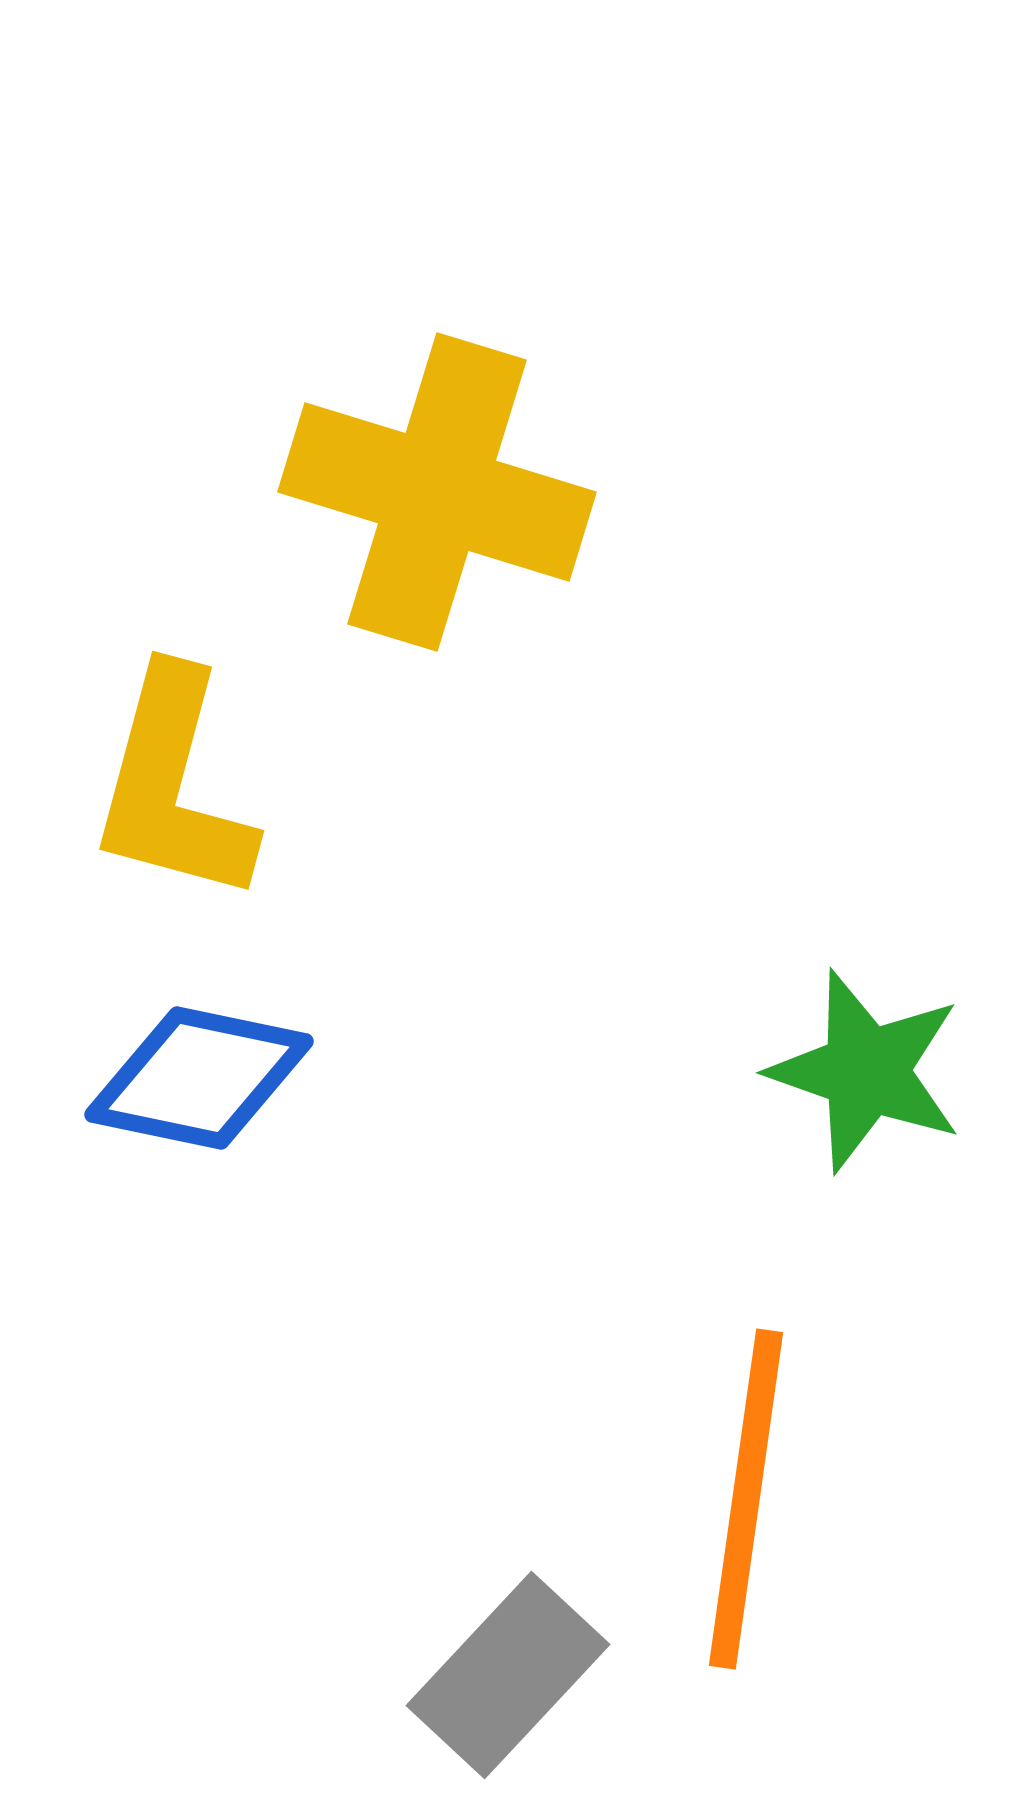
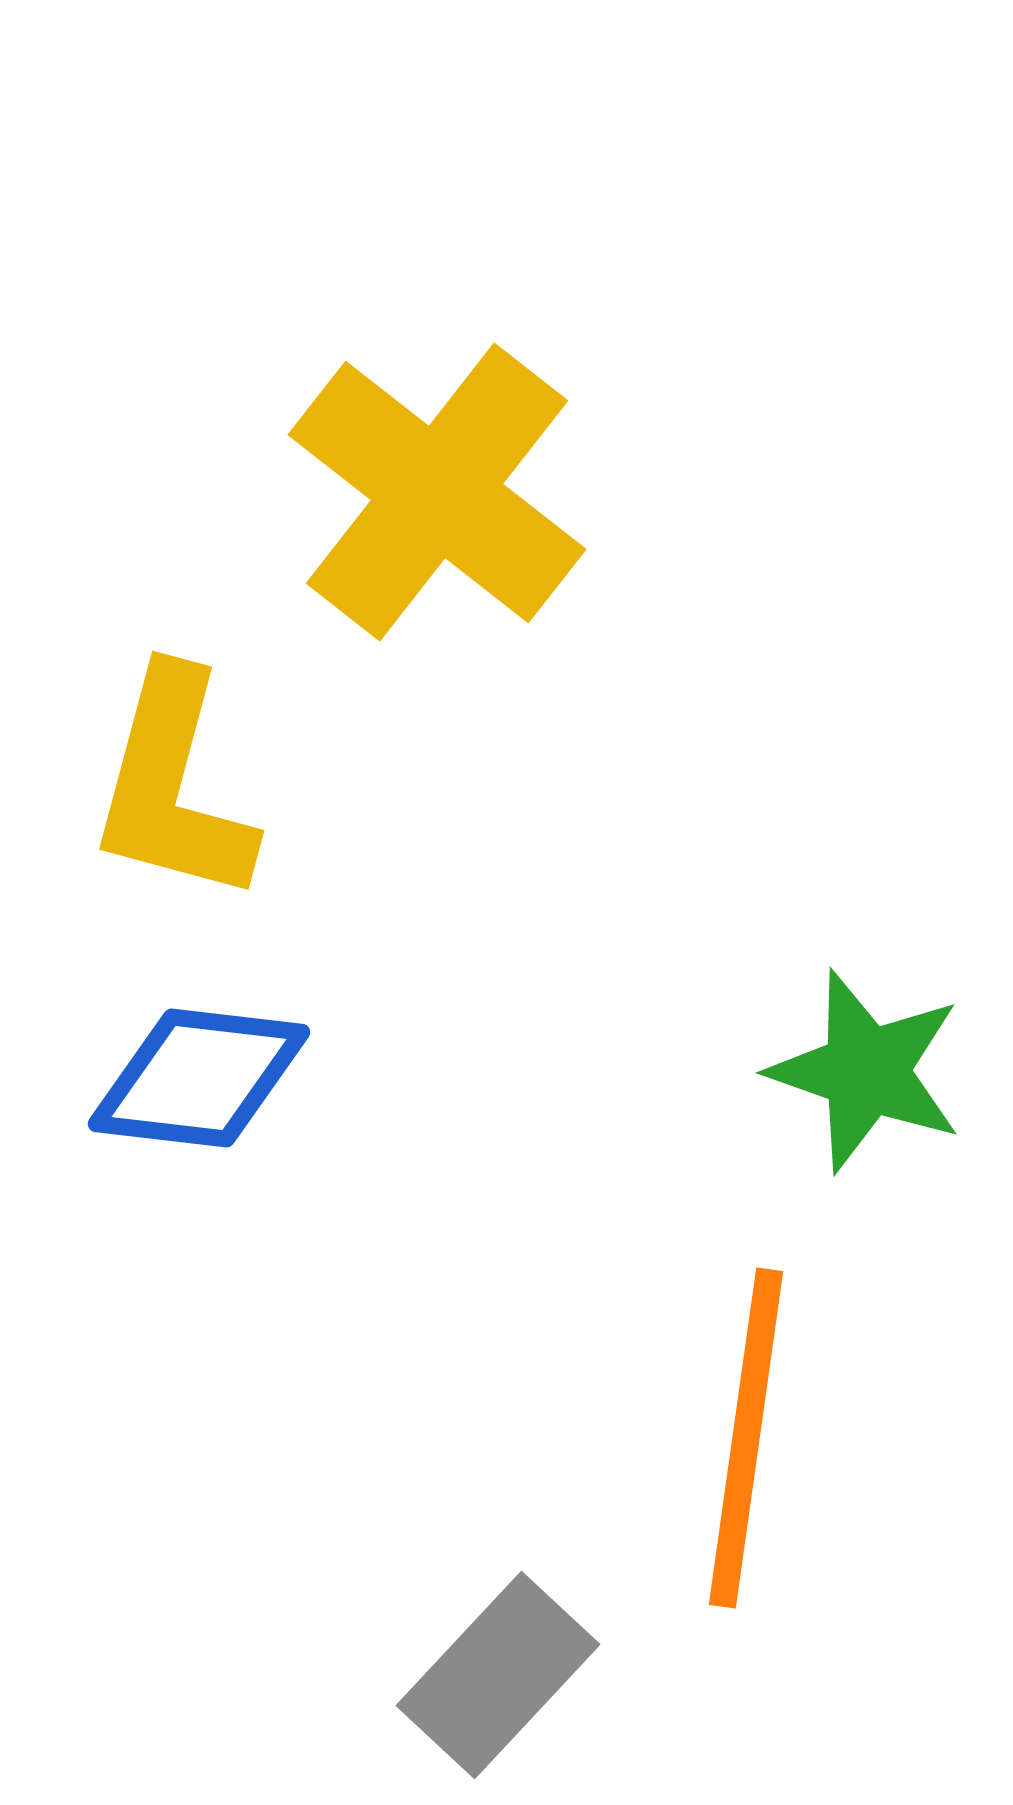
yellow cross: rotated 21 degrees clockwise
blue diamond: rotated 5 degrees counterclockwise
orange line: moved 61 px up
gray rectangle: moved 10 px left
